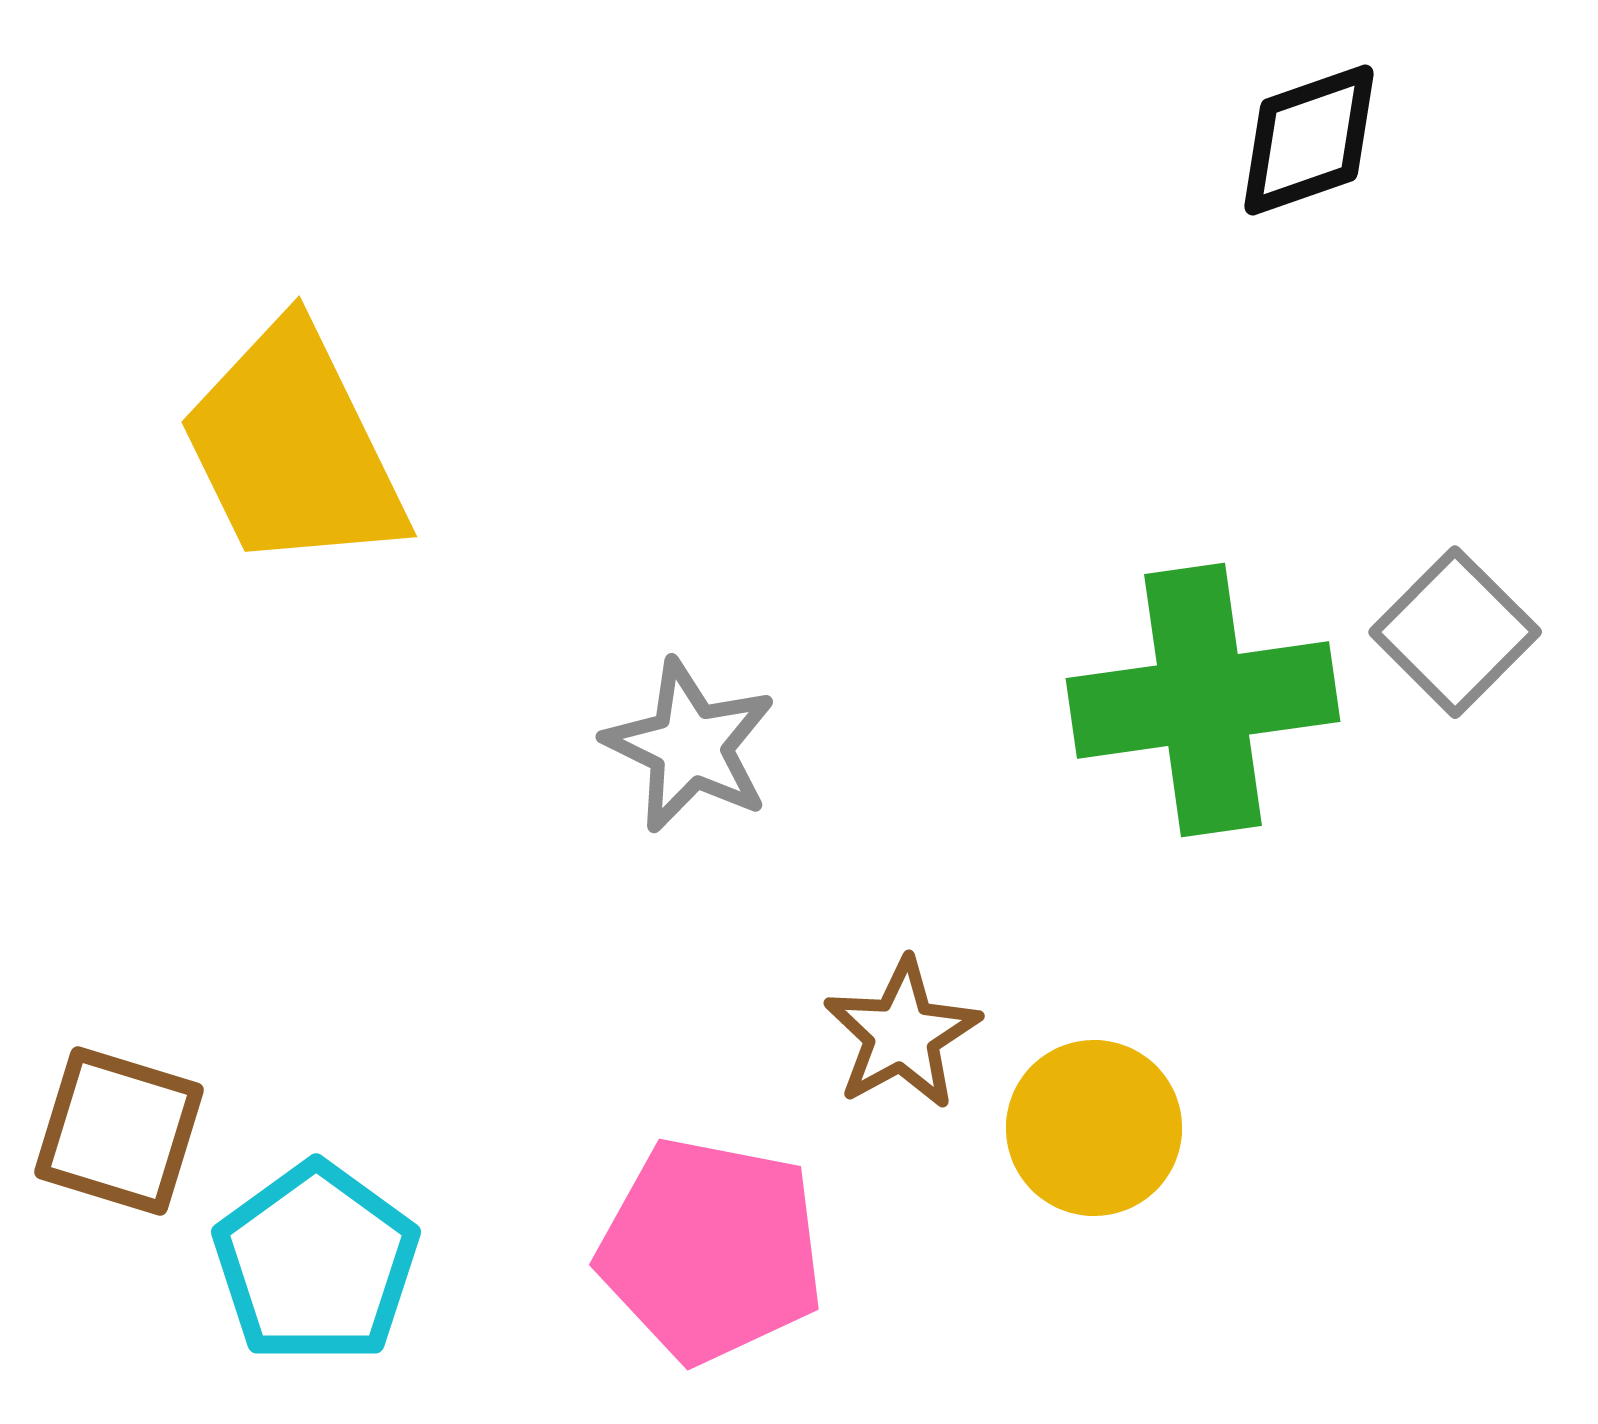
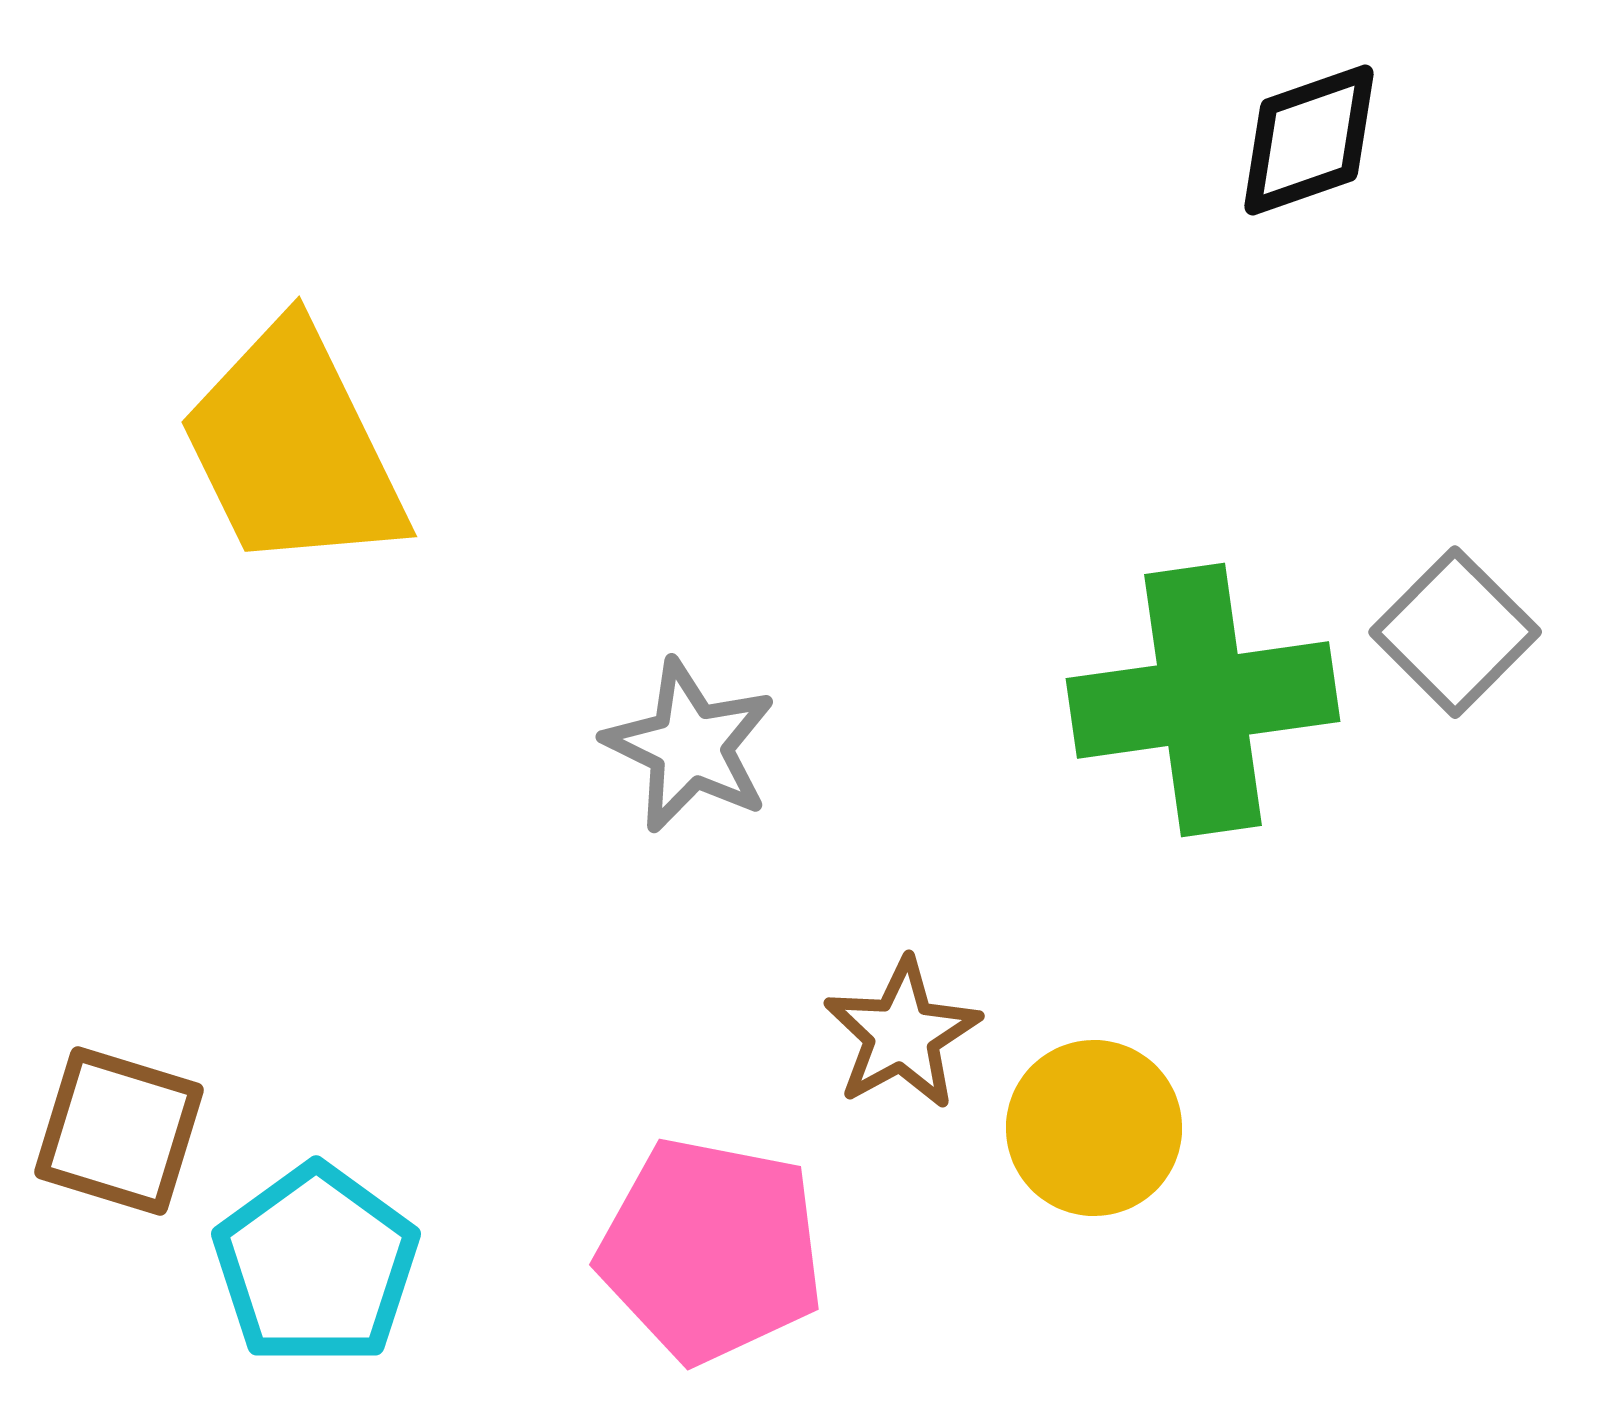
cyan pentagon: moved 2 px down
